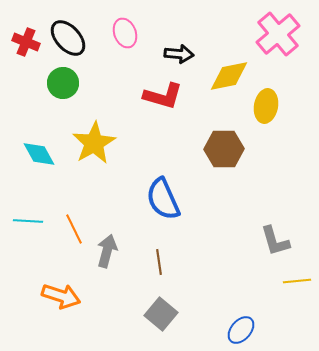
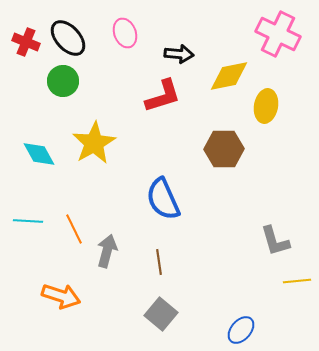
pink cross: rotated 24 degrees counterclockwise
green circle: moved 2 px up
red L-shape: rotated 33 degrees counterclockwise
